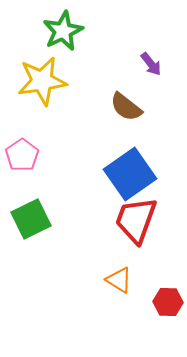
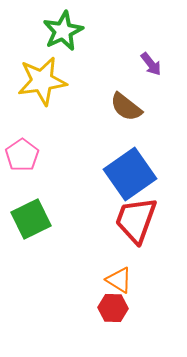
red hexagon: moved 55 px left, 6 px down
